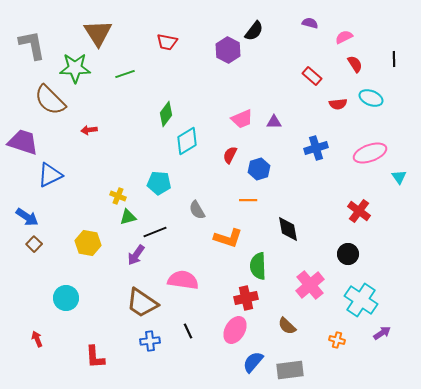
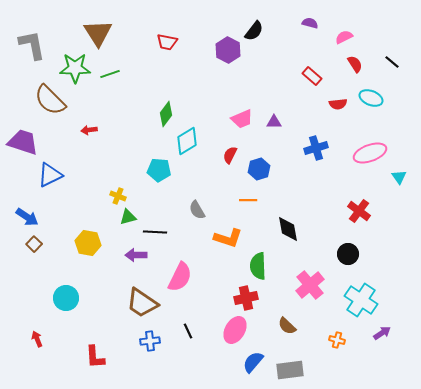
black line at (394, 59): moved 2 px left, 3 px down; rotated 49 degrees counterclockwise
green line at (125, 74): moved 15 px left
cyan pentagon at (159, 183): moved 13 px up
black line at (155, 232): rotated 25 degrees clockwise
purple arrow at (136, 255): rotated 55 degrees clockwise
pink semicircle at (183, 280): moved 3 px left, 3 px up; rotated 108 degrees clockwise
